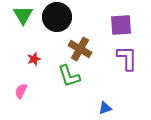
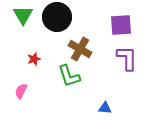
blue triangle: rotated 24 degrees clockwise
